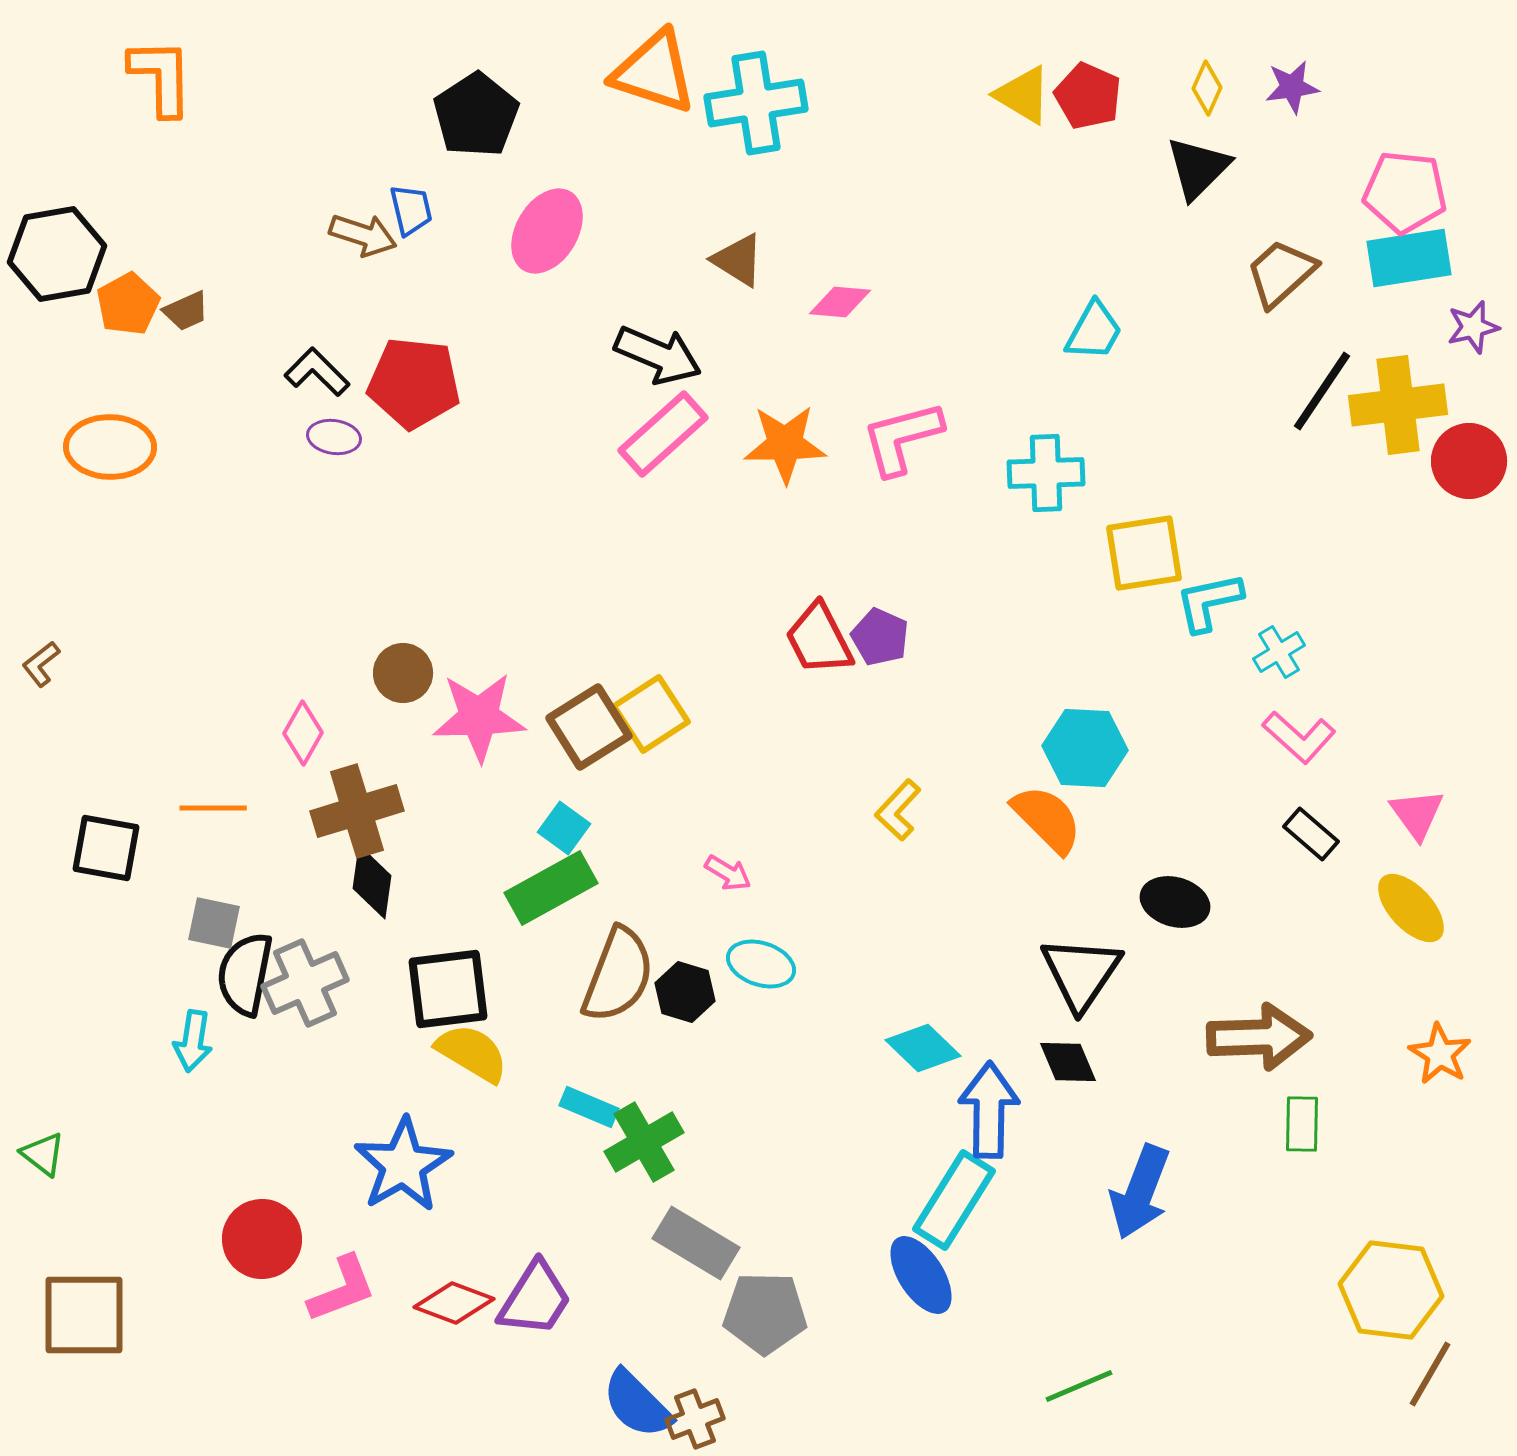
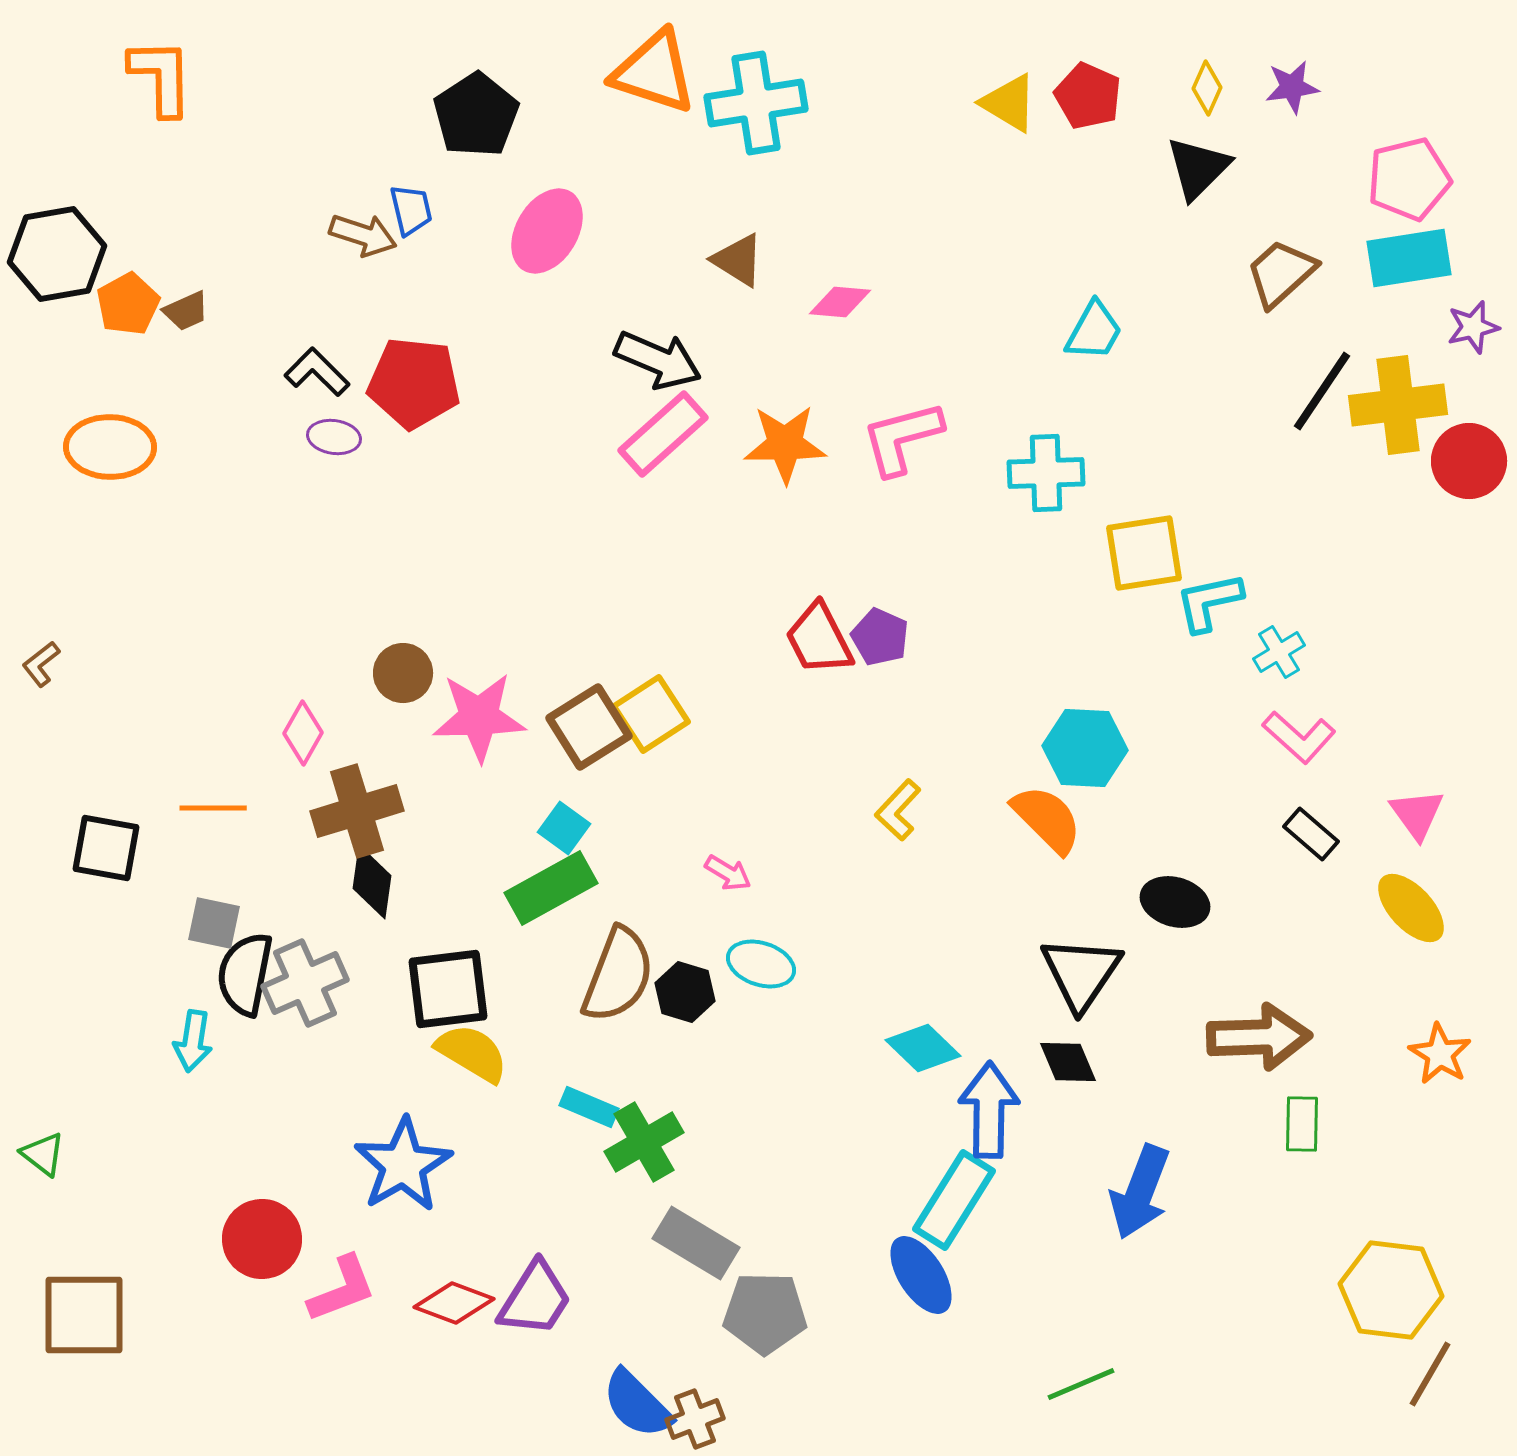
yellow triangle at (1023, 95): moved 14 px left, 8 px down
pink pentagon at (1405, 192): moved 4 px right, 13 px up; rotated 20 degrees counterclockwise
black arrow at (658, 355): moved 5 px down
green line at (1079, 1386): moved 2 px right, 2 px up
